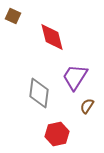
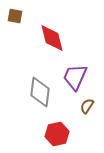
brown square: moved 2 px right; rotated 14 degrees counterclockwise
red diamond: moved 1 px down
purple trapezoid: rotated 8 degrees counterclockwise
gray diamond: moved 1 px right, 1 px up
